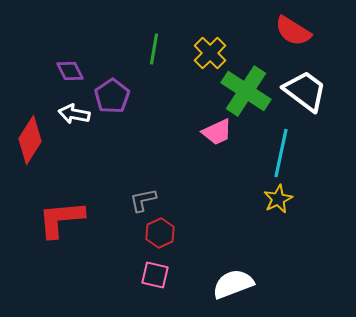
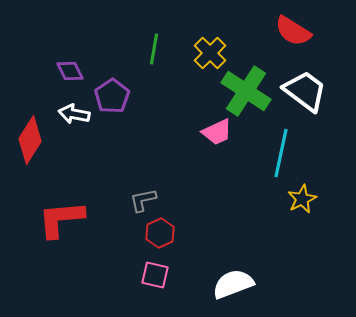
yellow star: moved 24 px right
